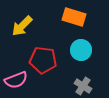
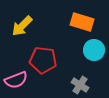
orange rectangle: moved 8 px right, 5 px down
cyan circle: moved 13 px right
gray cross: moved 3 px left, 1 px up
